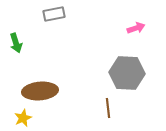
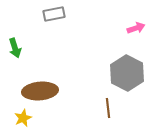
green arrow: moved 1 px left, 5 px down
gray hexagon: rotated 24 degrees clockwise
